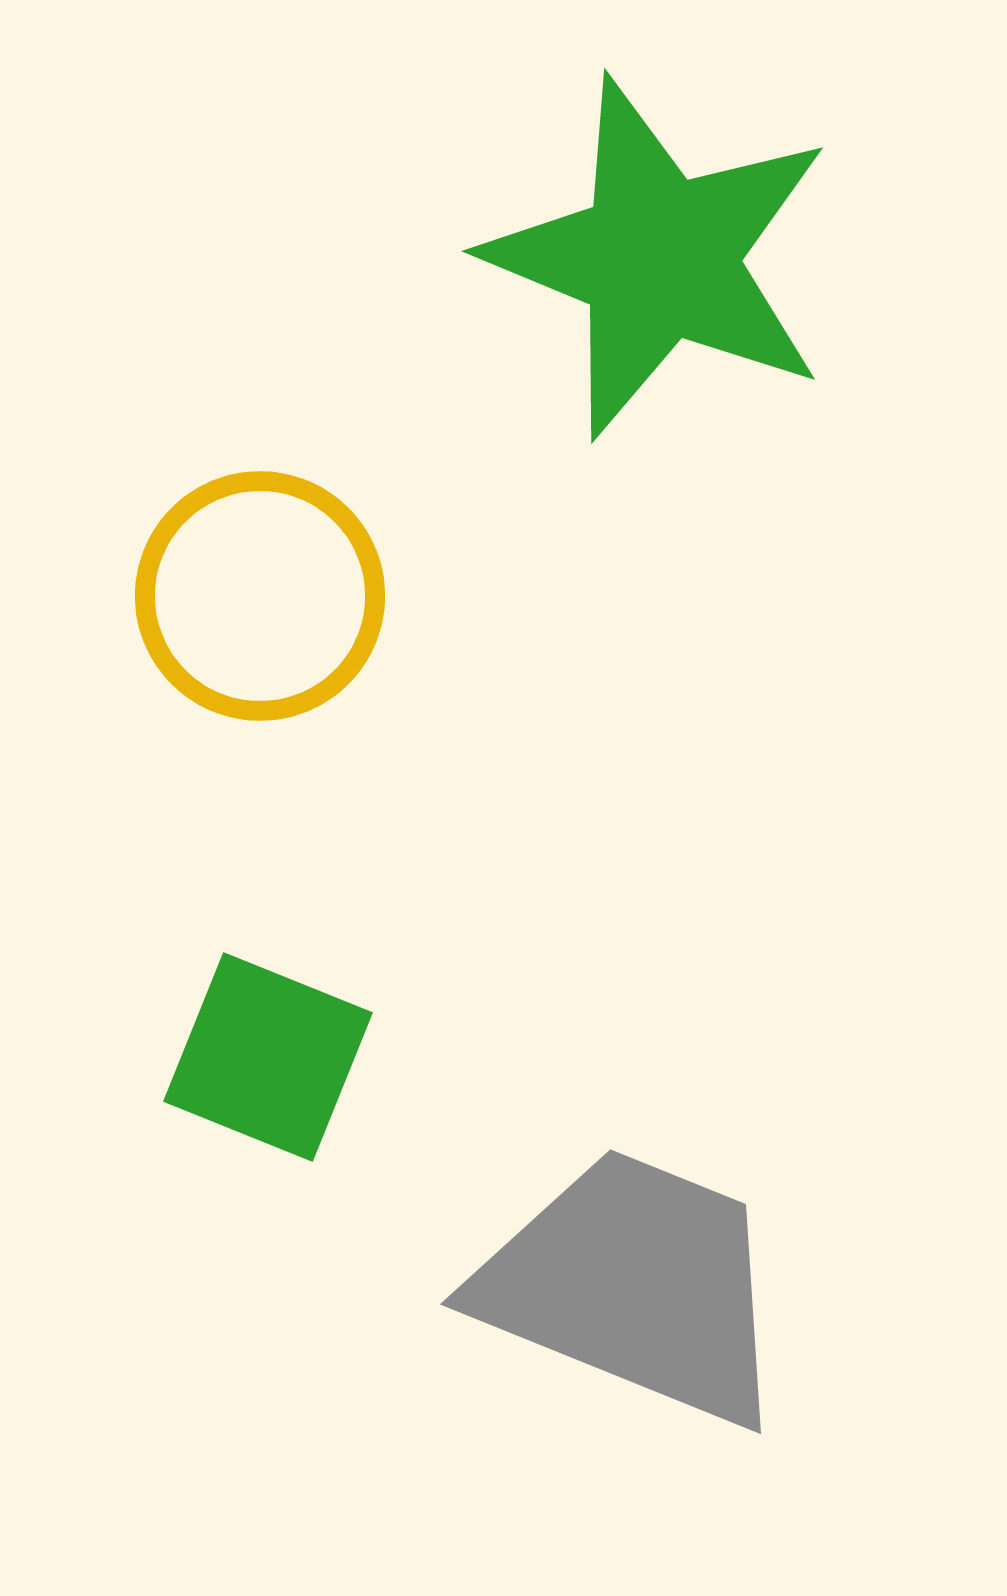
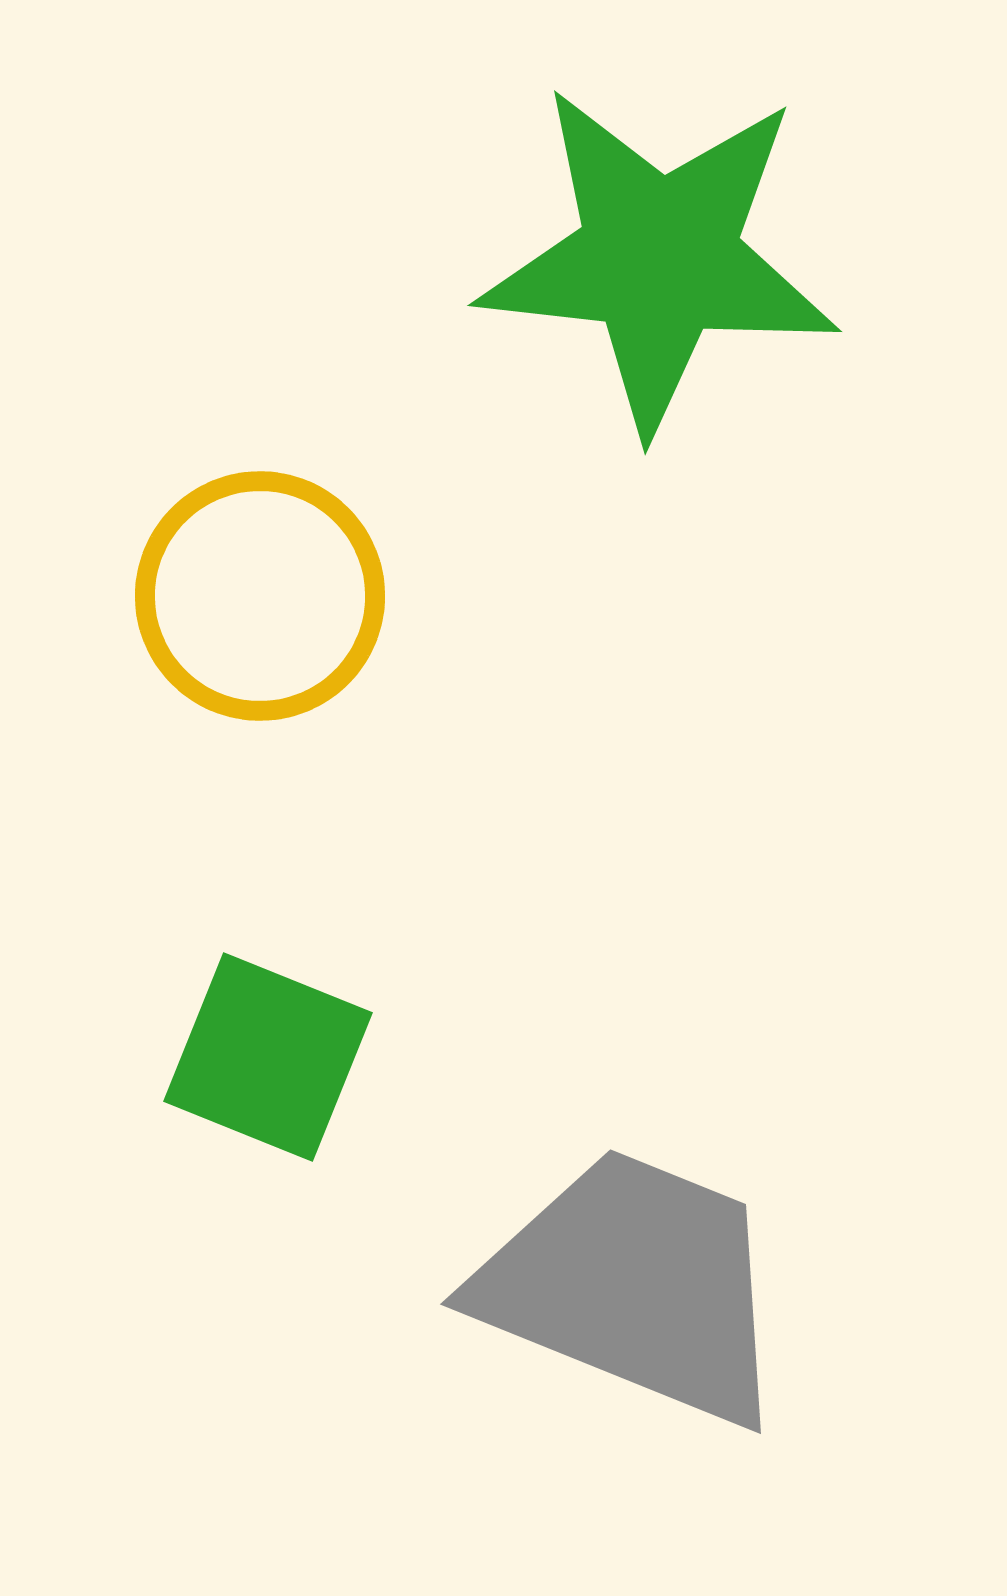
green star: rotated 16 degrees counterclockwise
